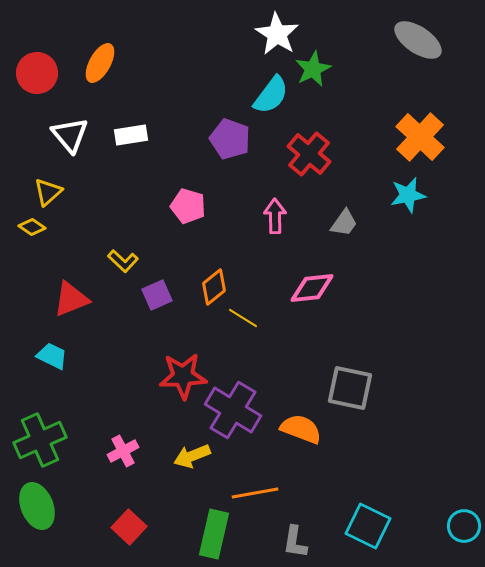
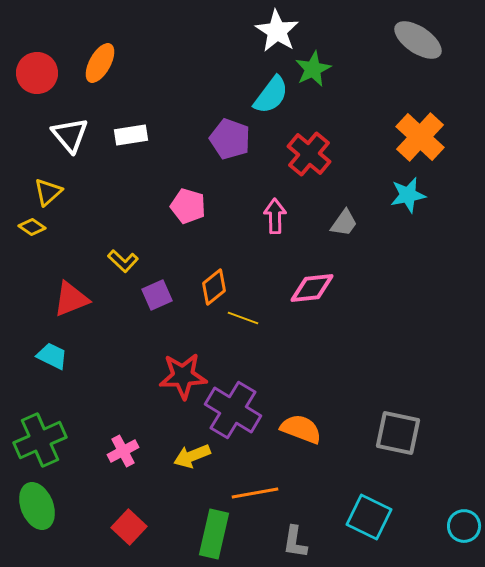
white star: moved 3 px up
yellow line: rotated 12 degrees counterclockwise
gray square: moved 48 px right, 45 px down
cyan square: moved 1 px right, 9 px up
